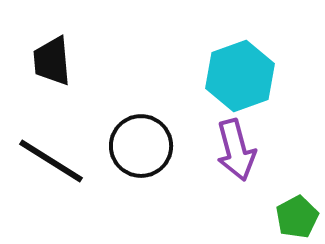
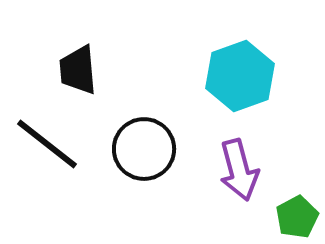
black trapezoid: moved 26 px right, 9 px down
black circle: moved 3 px right, 3 px down
purple arrow: moved 3 px right, 20 px down
black line: moved 4 px left, 17 px up; rotated 6 degrees clockwise
